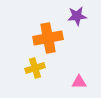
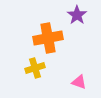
purple star: moved 1 px up; rotated 30 degrees counterclockwise
pink triangle: rotated 21 degrees clockwise
